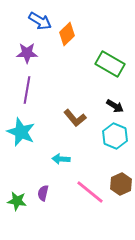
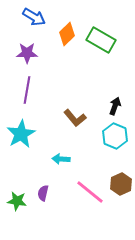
blue arrow: moved 6 px left, 4 px up
green rectangle: moved 9 px left, 24 px up
black arrow: rotated 102 degrees counterclockwise
cyan star: moved 2 px down; rotated 20 degrees clockwise
